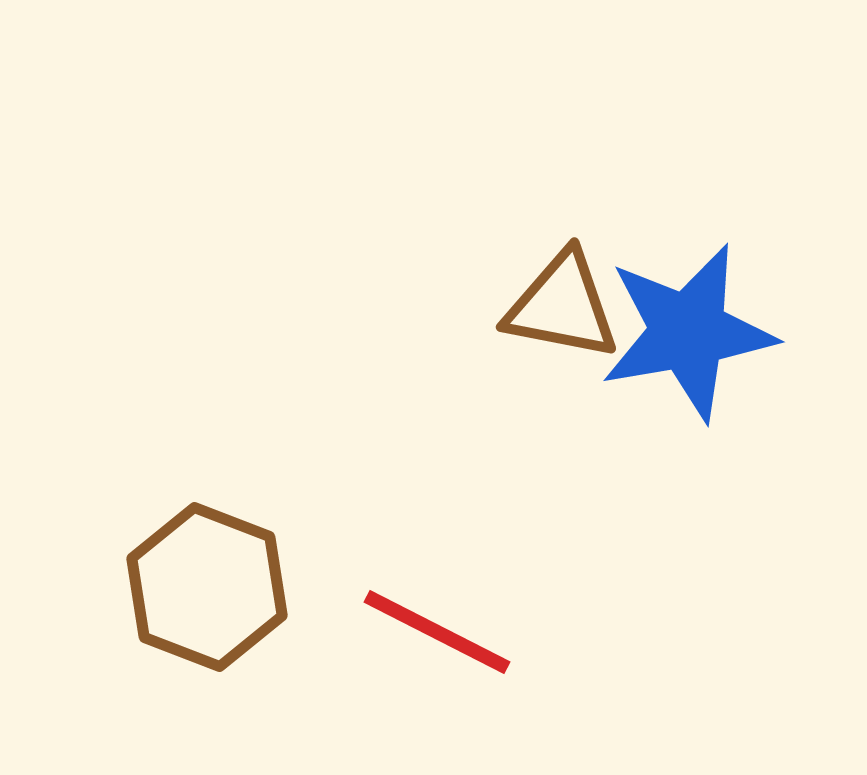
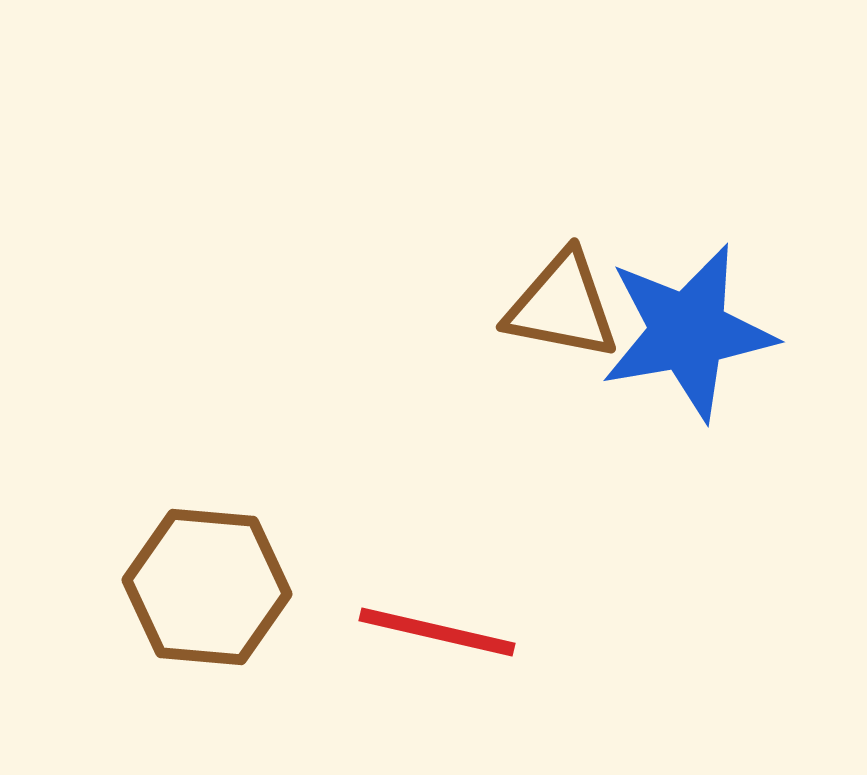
brown hexagon: rotated 16 degrees counterclockwise
red line: rotated 14 degrees counterclockwise
